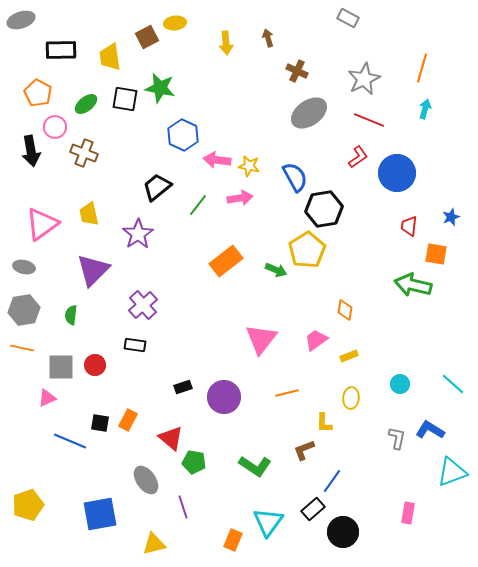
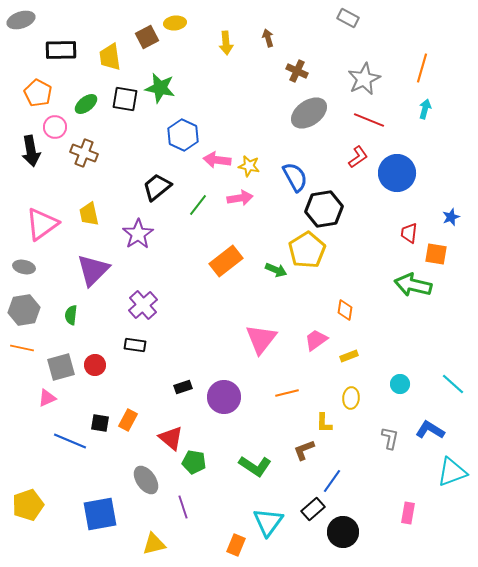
red trapezoid at (409, 226): moved 7 px down
gray square at (61, 367): rotated 16 degrees counterclockwise
gray L-shape at (397, 438): moved 7 px left
orange rectangle at (233, 540): moved 3 px right, 5 px down
